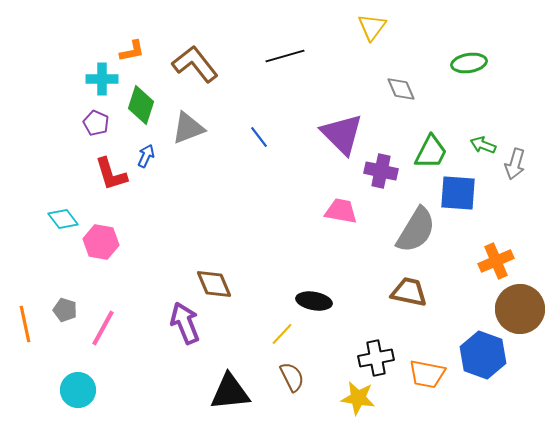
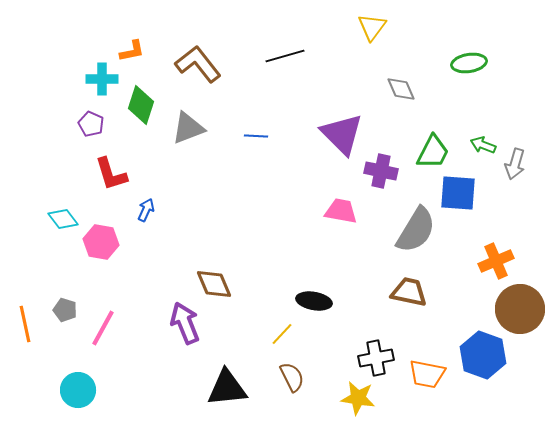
brown L-shape: moved 3 px right
purple pentagon: moved 5 px left, 1 px down
blue line: moved 3 px left, 1 px up; rotated 50 degrees counterclockwise
green trapezoid: moved 2 px right
blue arrow: moved 54 px down
black triangle: moved 3 px left, 4 px up
